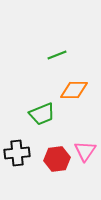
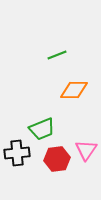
green trapezoid: moved 15 px down
pink triangle: moved 1 px right, 1 px up
